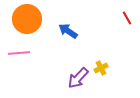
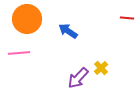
red line: rotated 56 degrees counterclockwise
yellow cross: rotated 16 degrees counterclockwise
